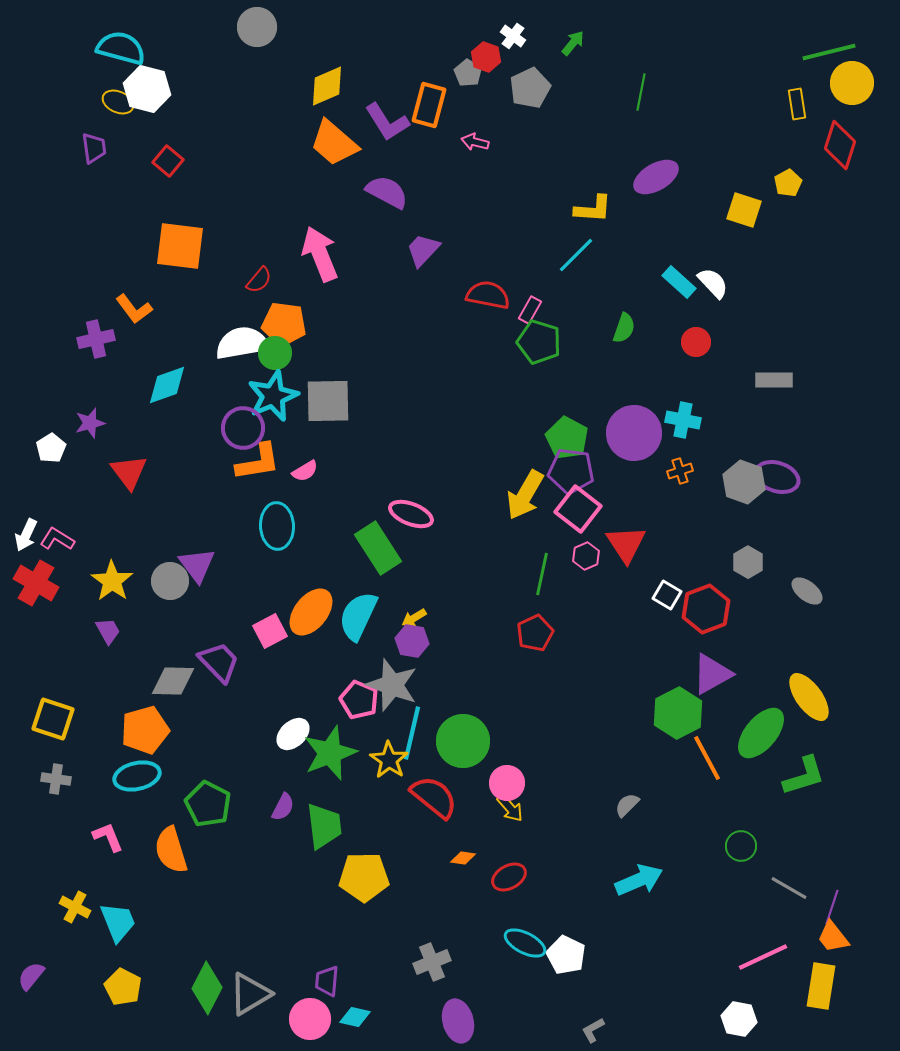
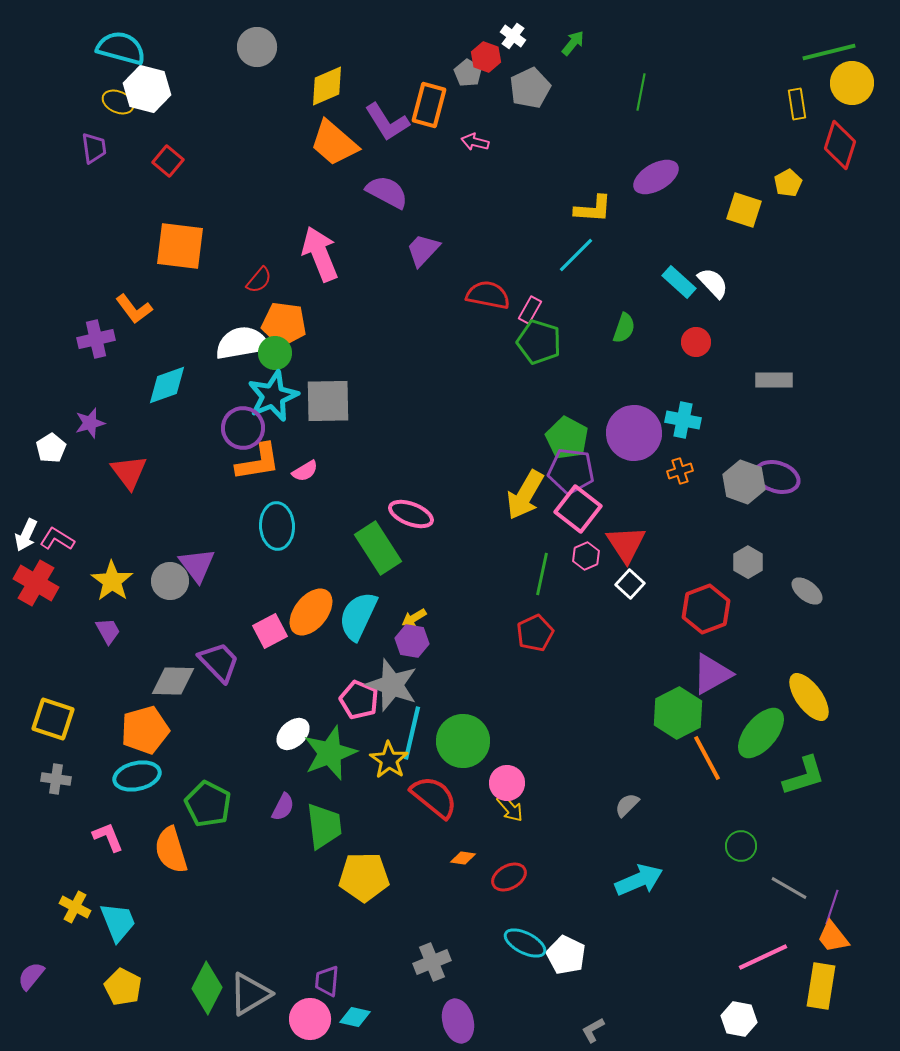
gray circle at (257, 27): moved 20 px down
white square at (667, 595): moved 37 px left, 11 px up; rotated 12 degrees clockwise
